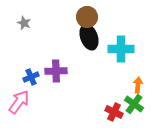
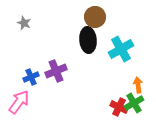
brown circle: moved 8 px right
black ellipse: moved 1 px left, 3 px down; rotated 15 degrees clockwise
cyan cross: rotated 30 degrees counterclockwise
purple cross: rotated 20 degrees counterclockwise
orange arrow: rotated 14 degrees counterclockwise
green cross: moved 1 px up; rotated 24 degrees clockwise
red cross: moved 5 px right, 5 px up
